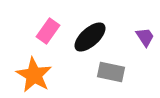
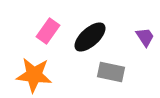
orange star: rotated 24 degrees counterclockwise
